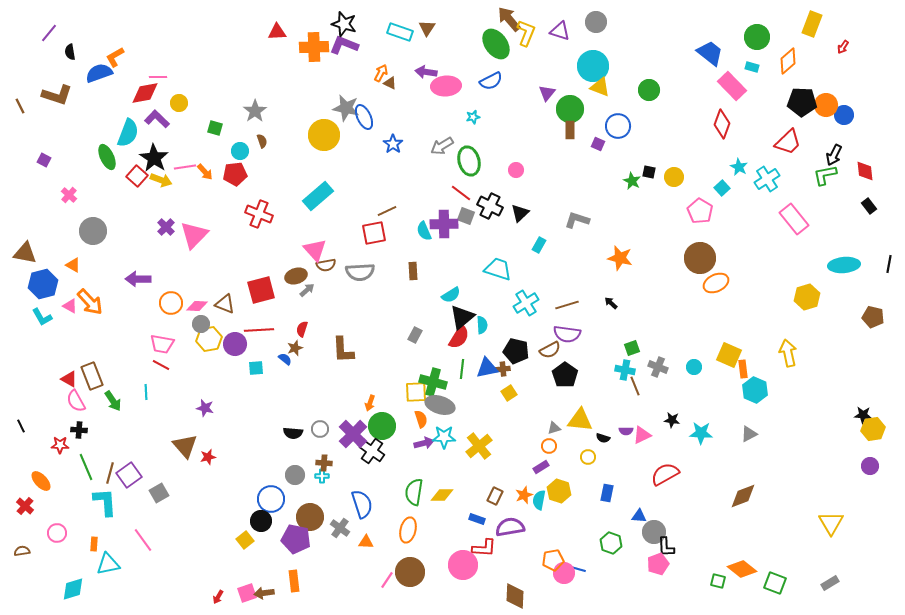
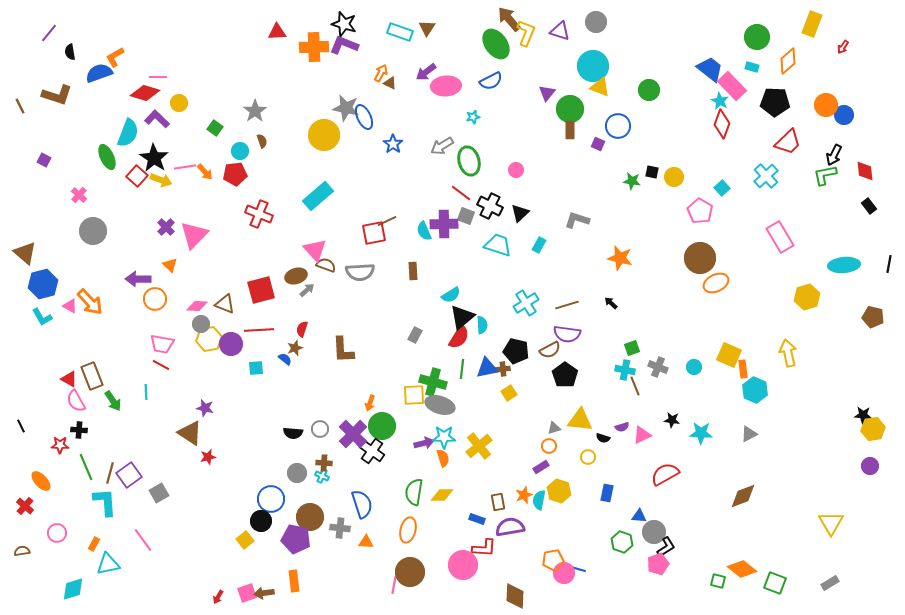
blue trapezoid at (710, 53): moved 16 px down
purple arrow at (426, 72): rotated 45 degrees counterclockwise
red diamond at (145, 93): rotated 28 degrees clockwise
black pentagon at (802, 102): moved 27 px left
green square at (215, 128): rotated 21 degrees clockwise
cyan star at (739, 167): moved 19 px left, 66 px up
black square at (649, 172): moved 3 px right
cyan cross at (767, 179): moved 1 px left, 3 px up; rotated 10 degrees counterclockwise
green star at (632, 181): rotated 18 degrees counterclockwise
pink cross at (69, 195): moved 10 px right
brown line at (387, 211): moved 10 px down
pink rectangle at (794, 219): moved 14 px left, 18 px down; rotated 8 degrees clockwise
brown triangle at (25, 253): rotated 30 degrees clockwise
orange triangle at (73, 265): moved 97 px right; rotated 14 degrees clockwise
brown semicircle at (326, 265): rotated 150 degrees counterclockwise
cyan trapezoid at (498, 269): moved 24 px up
orange circle at (171, 303): moved 16 px left, 4 px up
purple circle at (235, 344): moved 4 px left
yellow square at (416, 392): moved 2 px left, 3 px down
orange semicircle at (421, 419): moved 22 px right, 39 px down
purple semicircle at (626, 431): moved 4 px left, 4 px up; rotated 16 degrees counterclockwise
brown triangle at (185, 446): moved 5 px right, 13 px up; rotated 16 degrees counterclockwise
gray circle at (295, 475): moved 2 px right, 2 px up
cyan cross at (322, 476): rotated 24 degrees clockwise
brown rectangle at (495, 496): moved 3 px right, 6 px down; rotated 36 degrees counterclockwise
gray cross at (340, 528): rotated 30 degrees counterclockwise
green hexagon at (611, 543): moved 11 px right, 1 px up
orange rectangle at (94, 544): rotated 24 degrees clockwise
black L-shape at (666, 547): rotated 120 degrees counterclockwise
pink line at (387, 580): moved 7 px right, 5 px down; rotated 24 degrees counterclockwise
